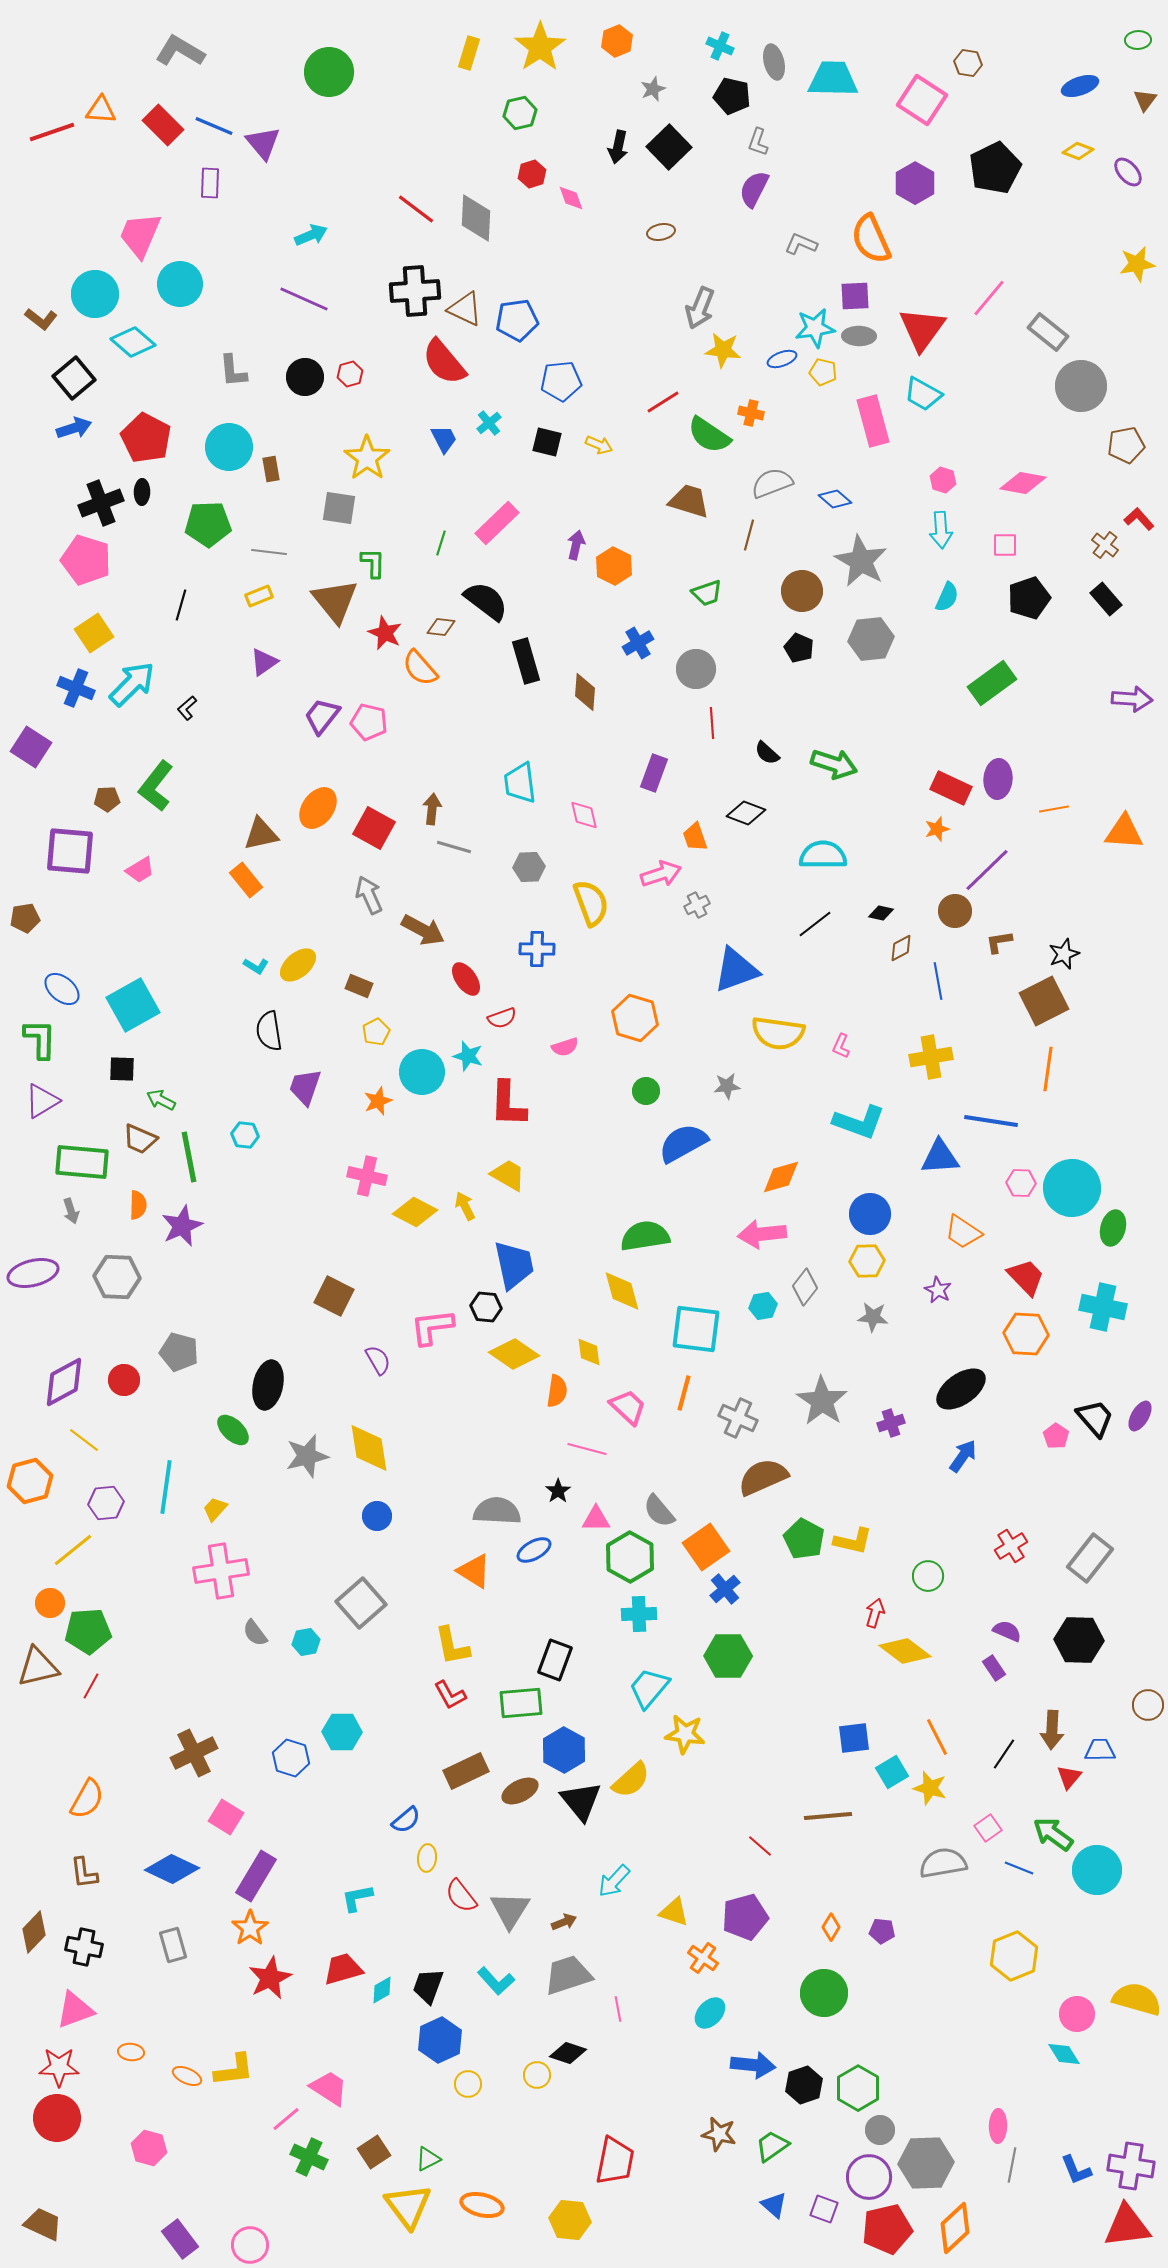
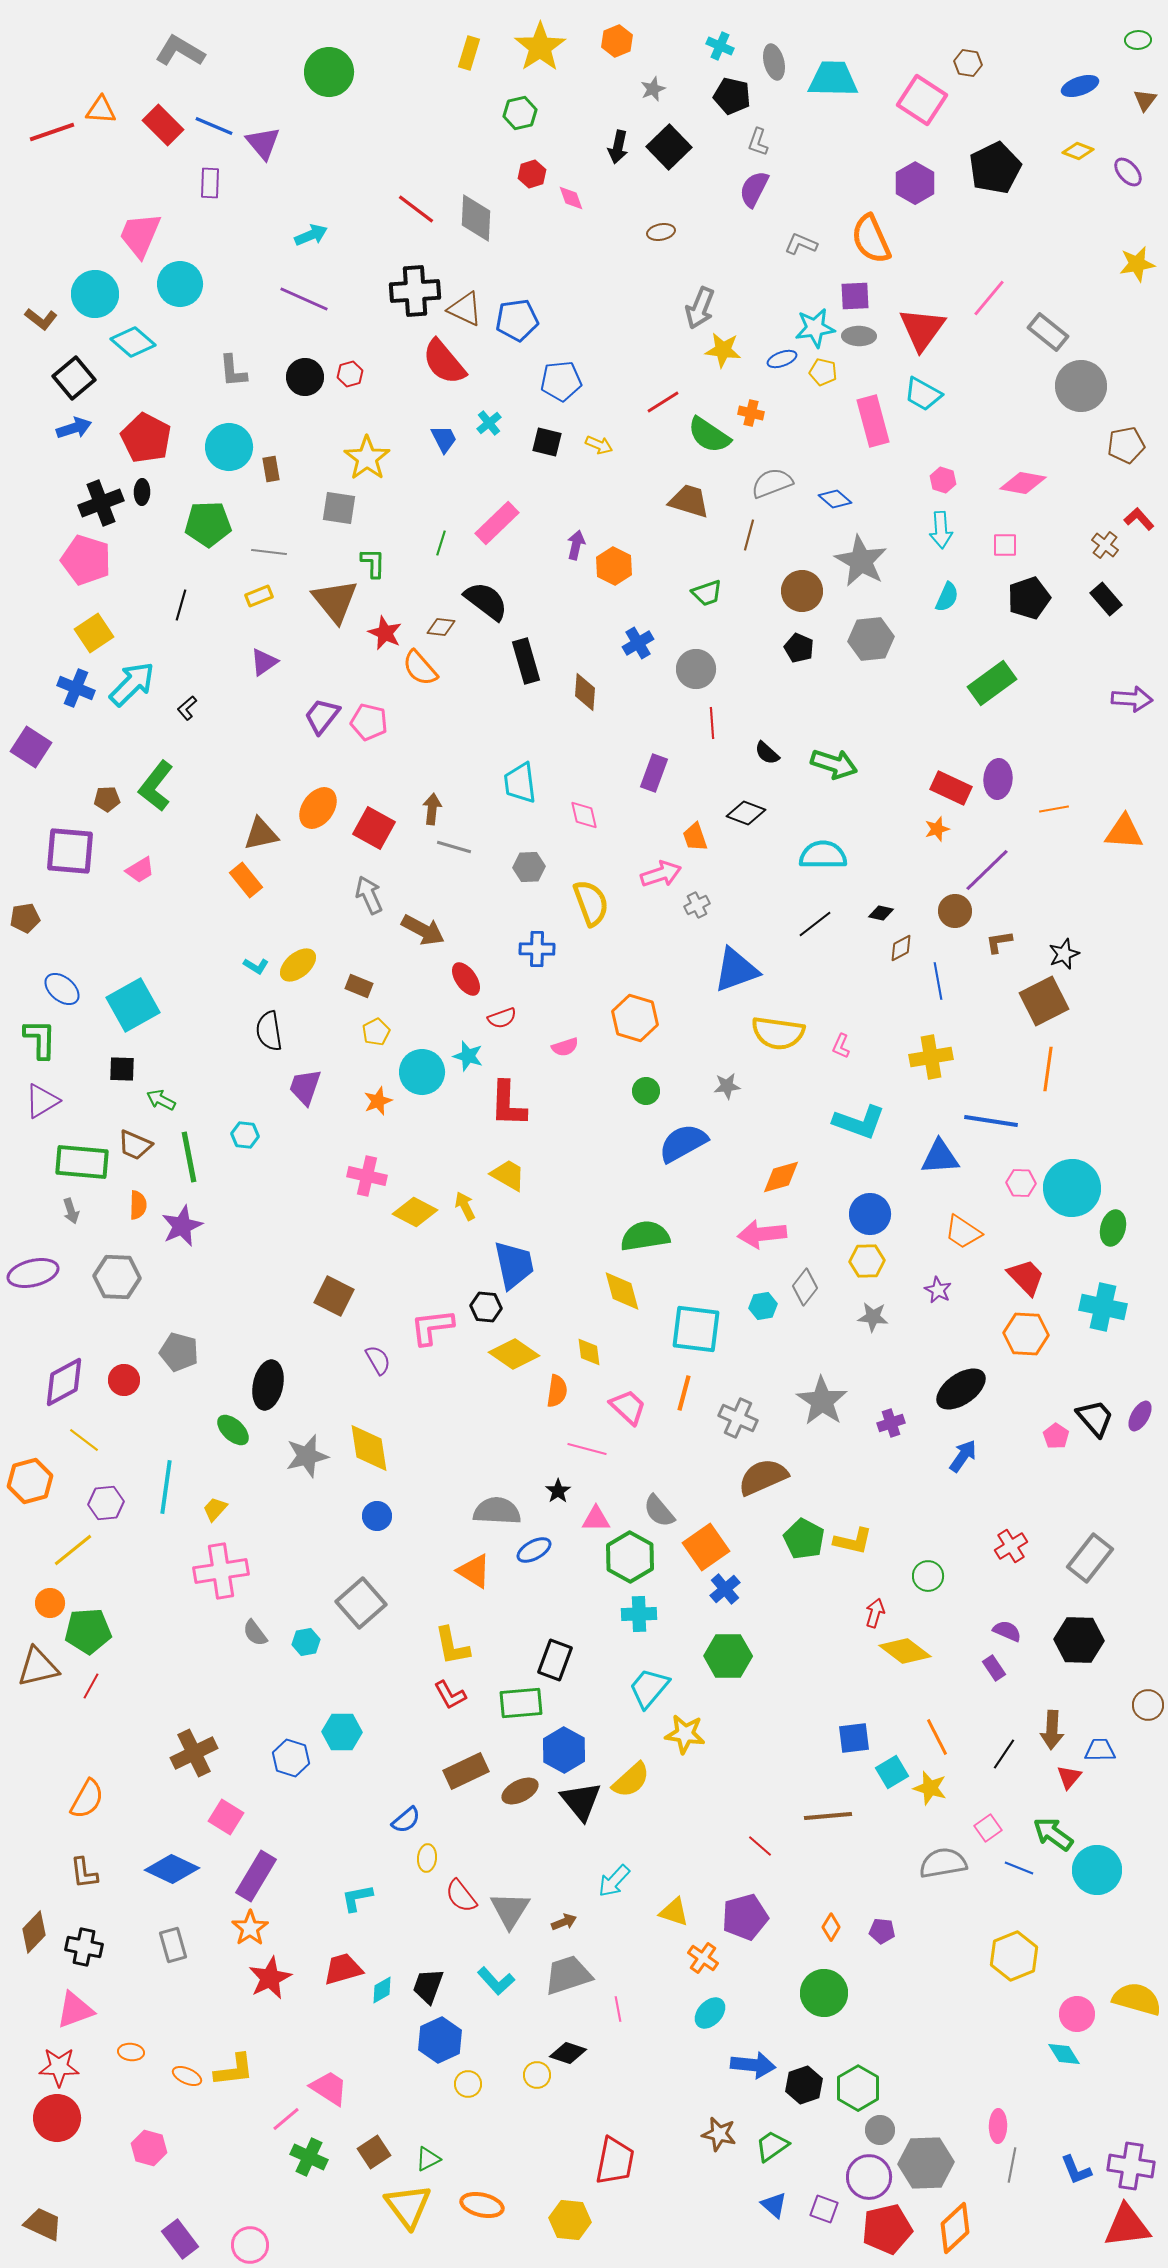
brown trapezoid at (140, 1139): moved 5 px left, 6 px down
